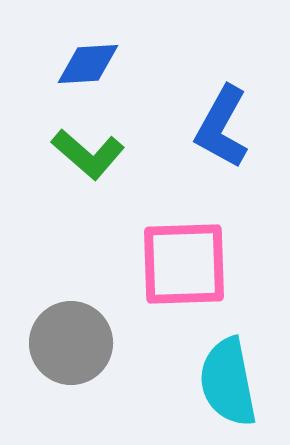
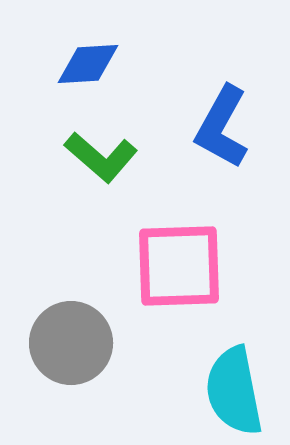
green L-shape: moved 13 px right, 3 px down
pink square: moved 5 px left, 2 px down
cyan semicircle: moved 6 px right, 9 px down
